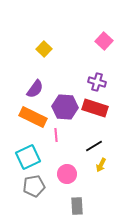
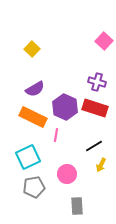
yellow square: moved 12 px left
purple semicircle: rotated 24 degrees clockwise
purple hexagon: rotated 20 degrees clockwise
pink line: rotated 16 degrees clockwise
gray pentagon: moved 1 px down
